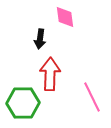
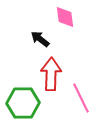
black arrow: rotated 120 degrees clockwise
red arrow: moved 1 px right
pink line: moved 11 px left, 1 px down
